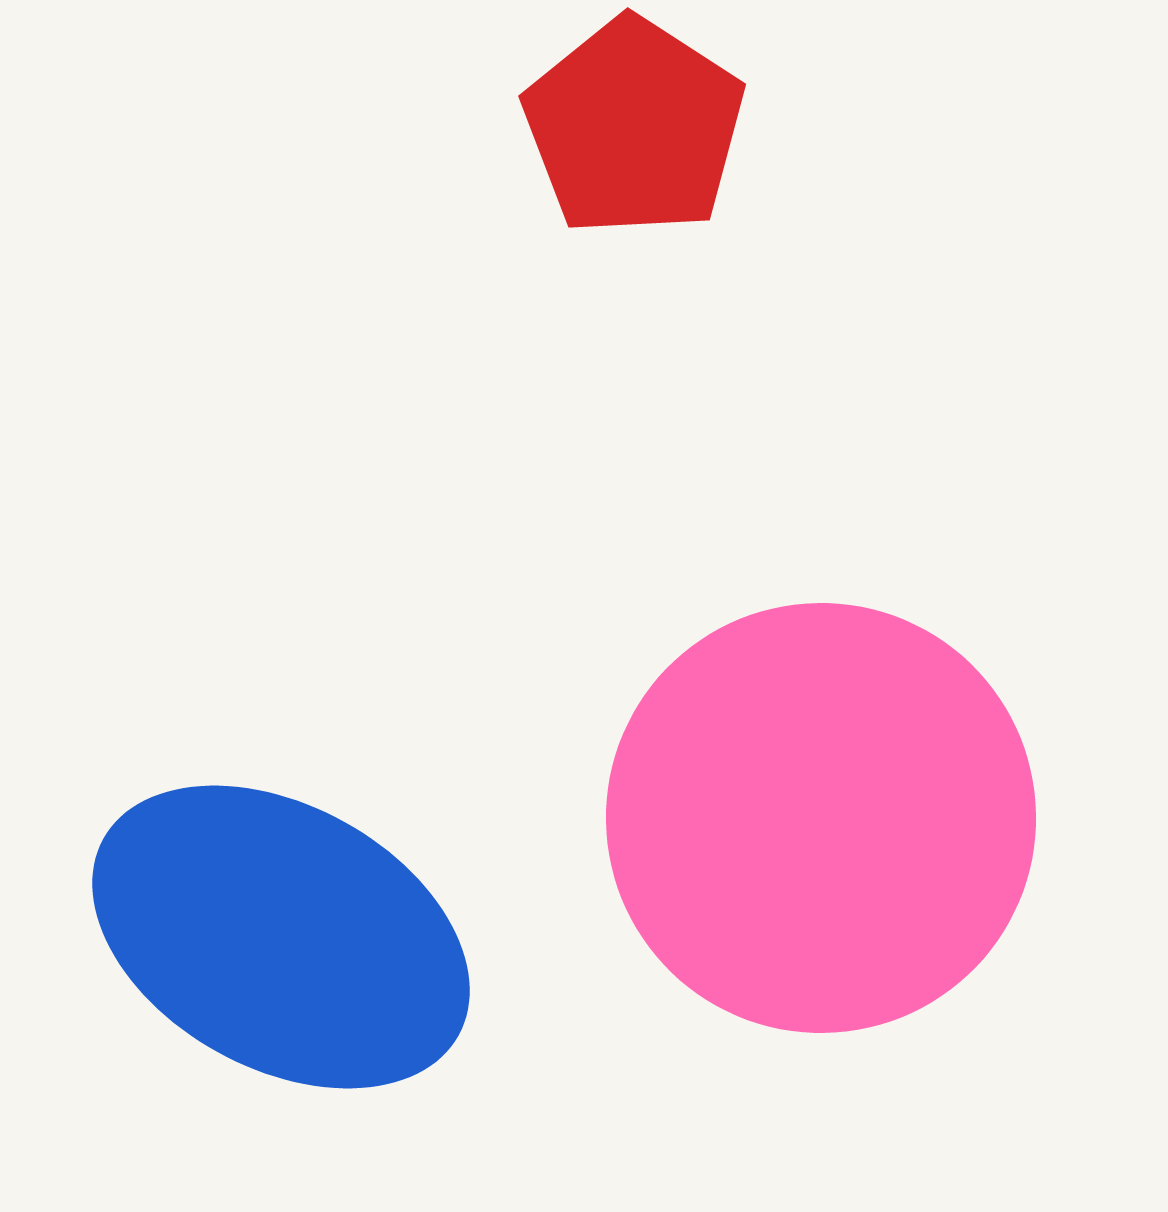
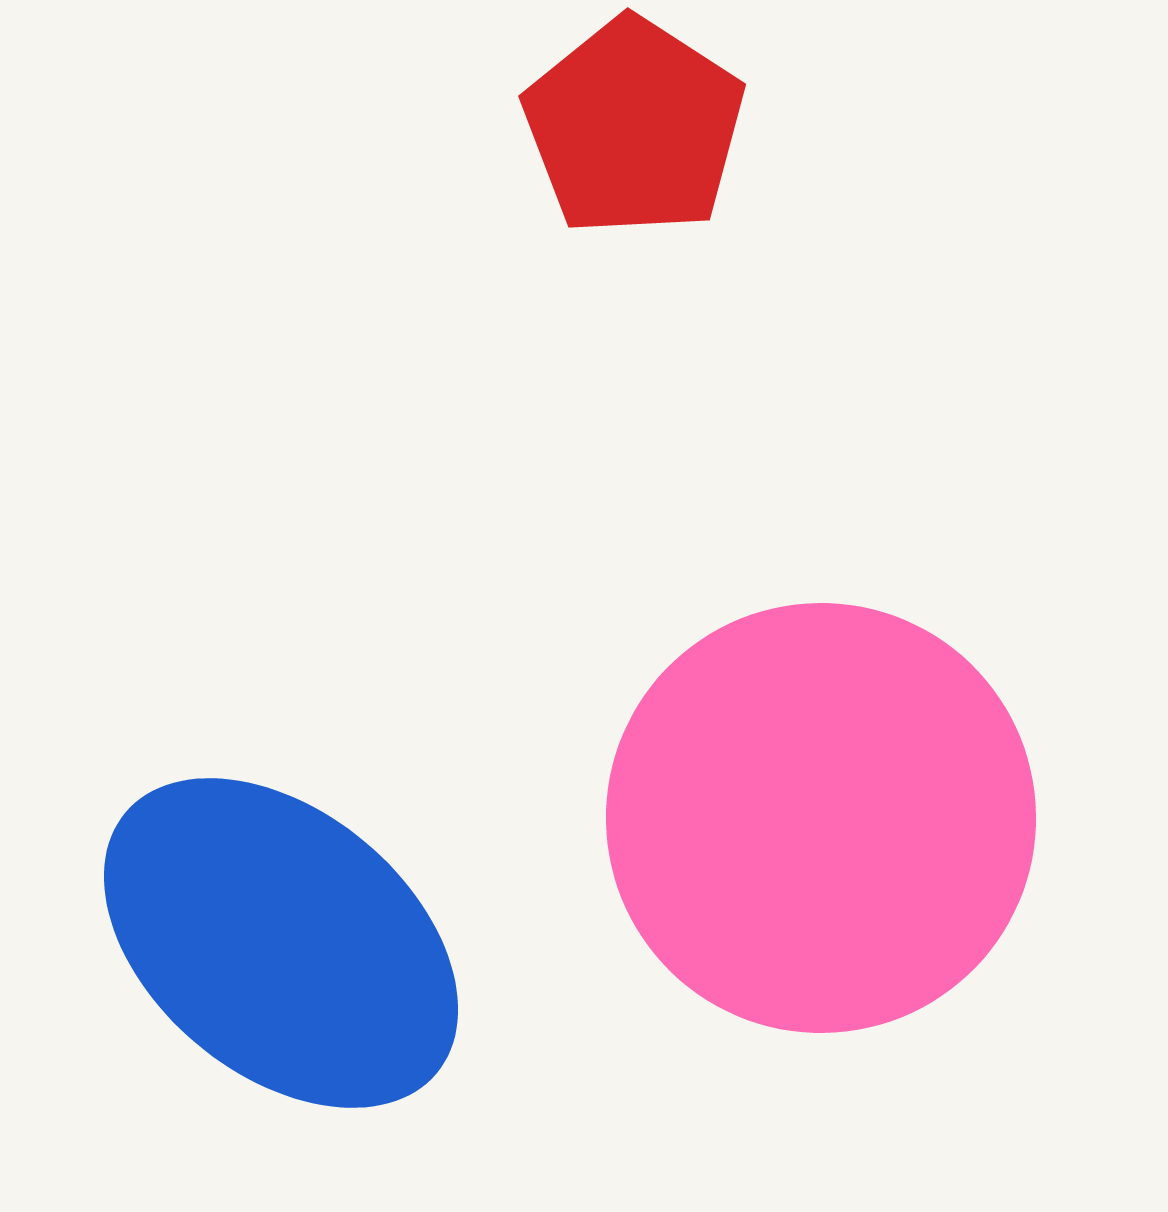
blue ellipse: moved 6 px down; rotated 11 degrees clockwise
